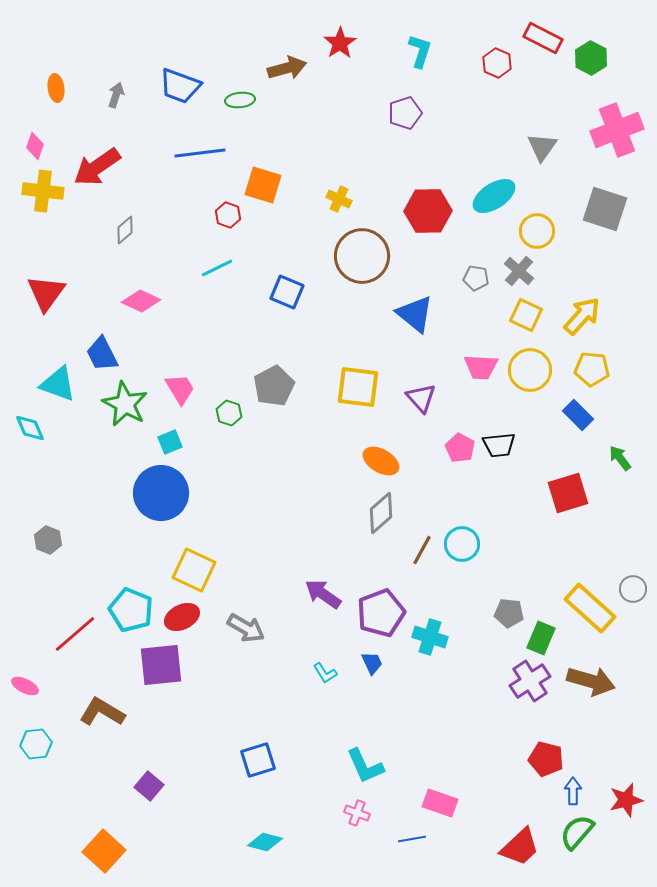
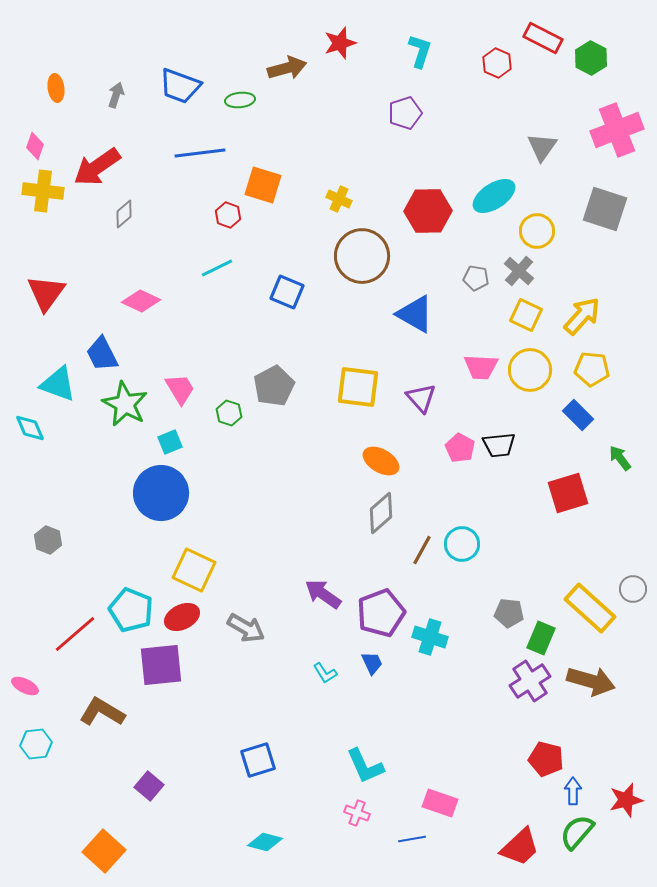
red star at (340, 43): rotated 16 degrees clockwise
gray diamond at (125, 230): moved 1 px left, 16 px up
blue triangle at (415, 314): rotated 9 degrees counterclockwise
